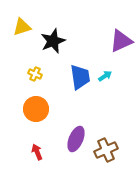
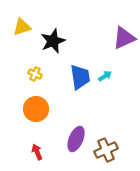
purple triangle: moved 3 px right, 3 px up
